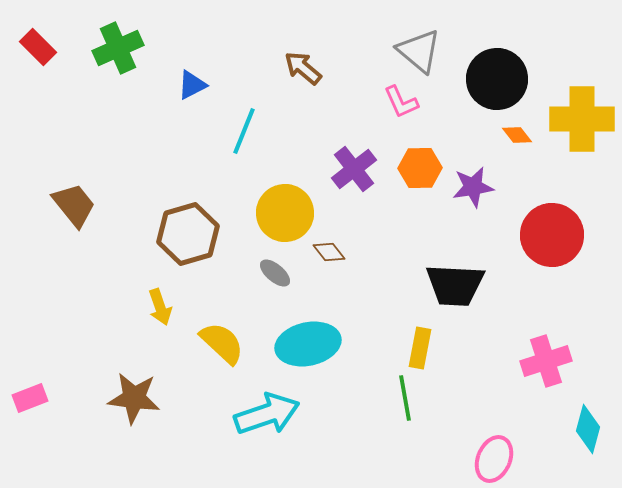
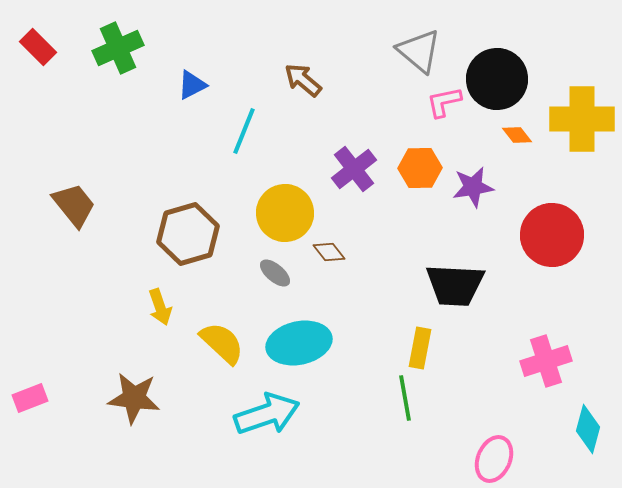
brown arrow: moved 12 px down
pink L-shape: moved 43 px right; rotated 102 degrees clockwise
cyan ellipse: moved 9 px left, 1 px up
